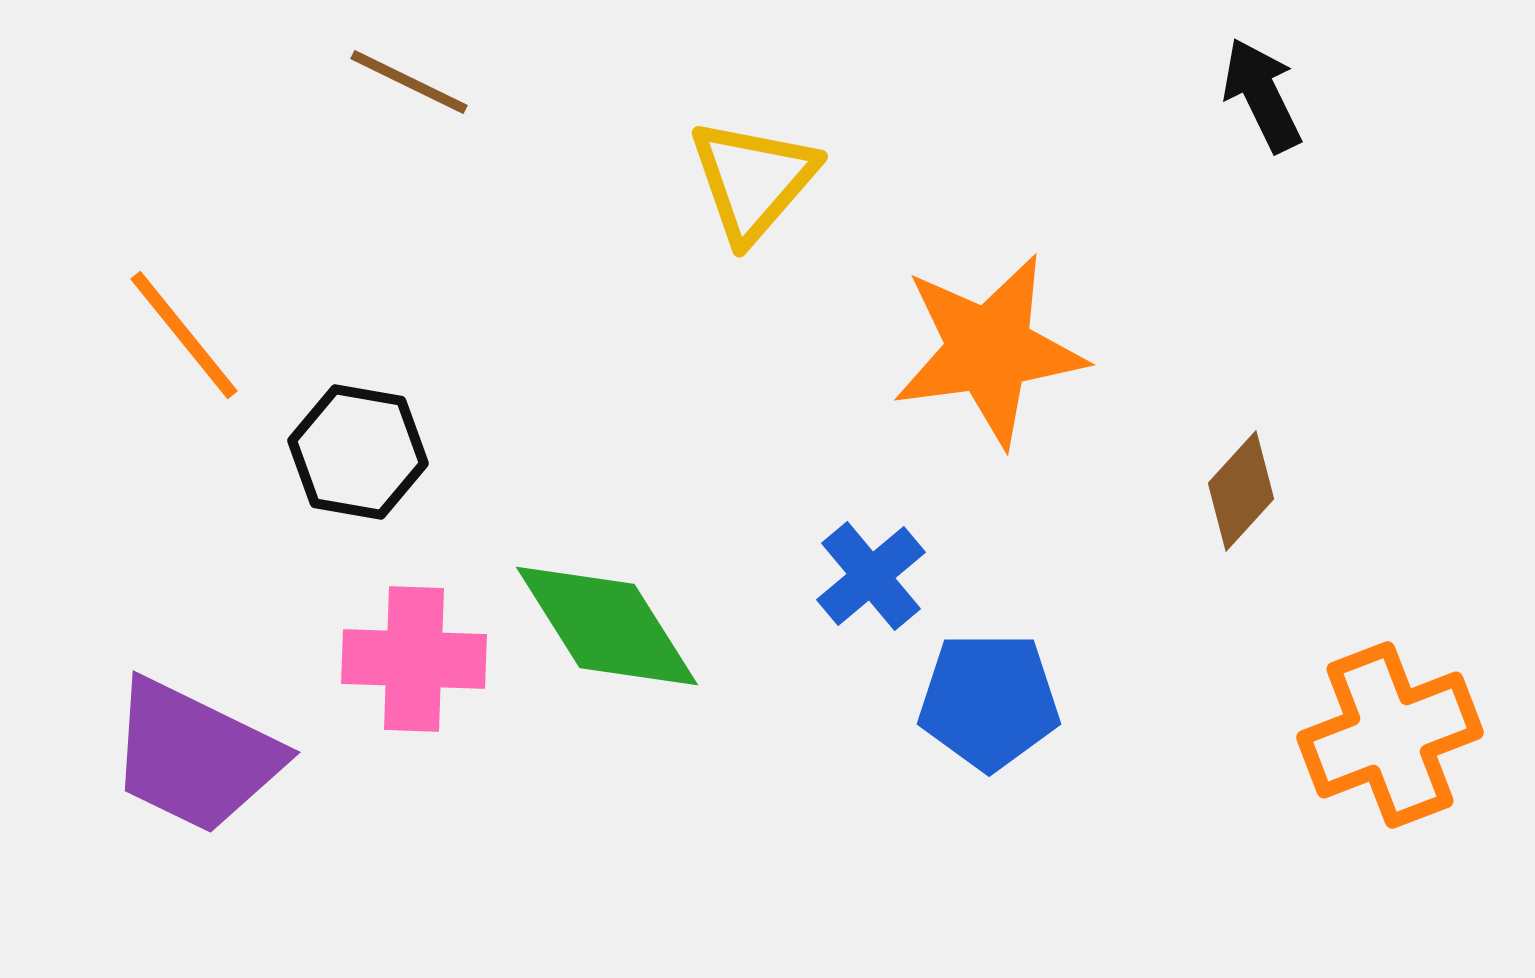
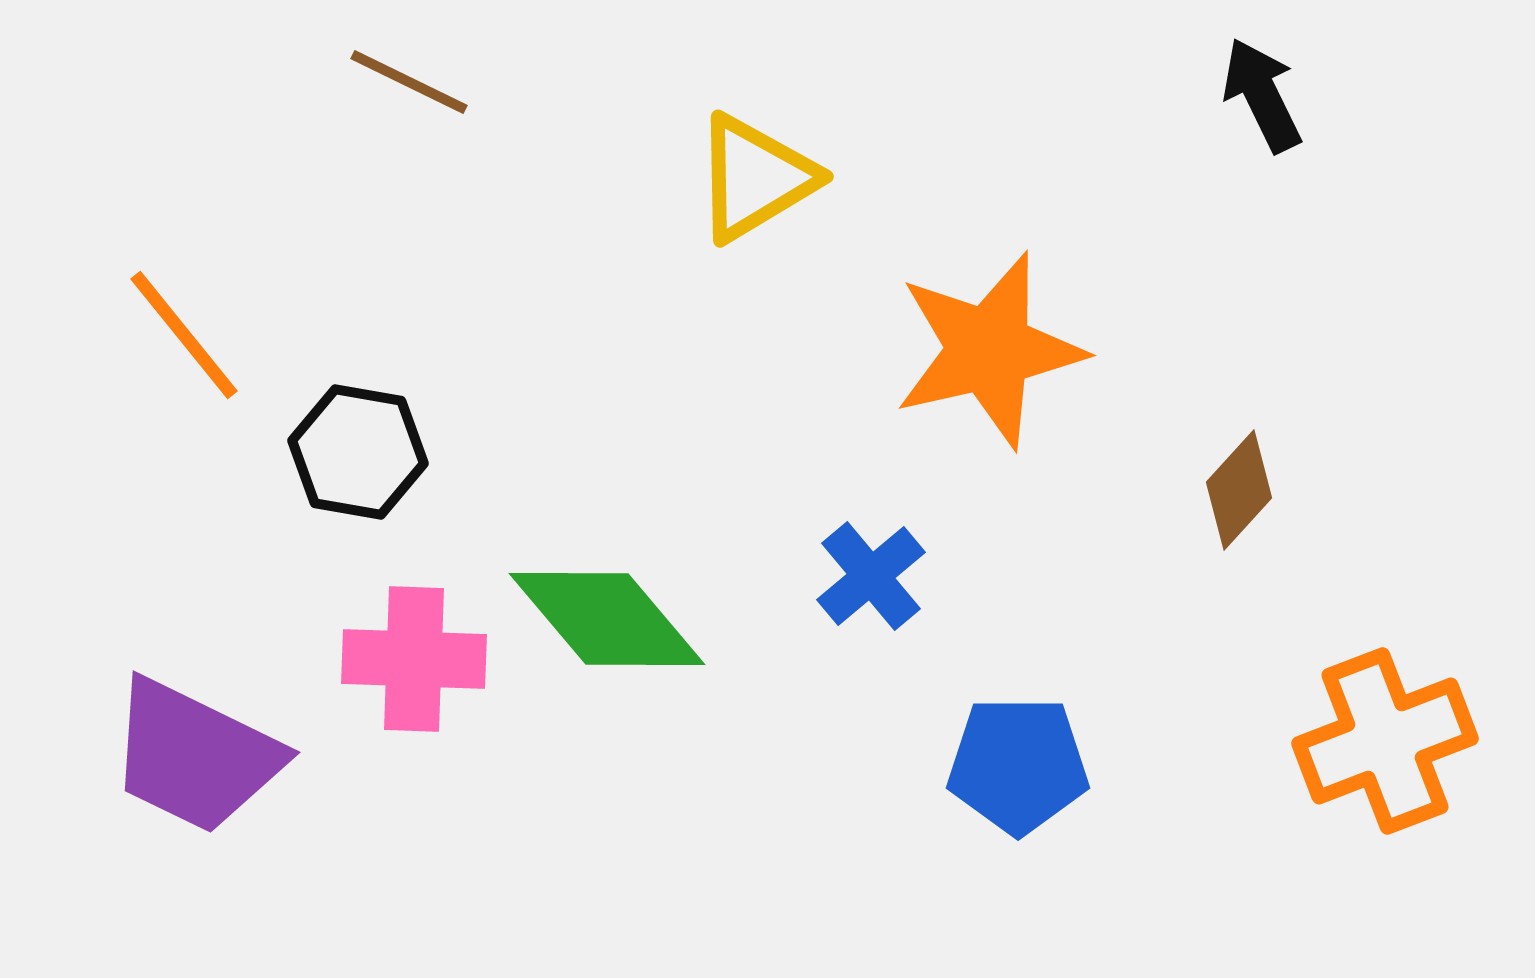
yellow triangle: moved 2 px right, 2 px up; rotated 18 degrees clockwise
orange star: rotated 5 degrees counterclockwise
brown diamond: moved 2 px left, 1 px up
green diamond: moved 7 px up; rotated 8 degrees counterclockwise
blue pentagon: moved 29 px right, 64 px down
orange cross: moved 5 px left, 6 px down
